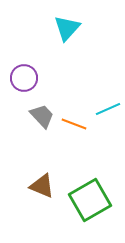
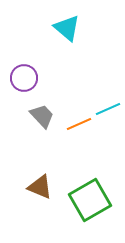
cyan triangle: rotated 32 degrees counterclockwise
orange line: moved 5 px right; rotated 45 degrees counterclockwise
brown triangle: moved 2 px left, 1 px down
